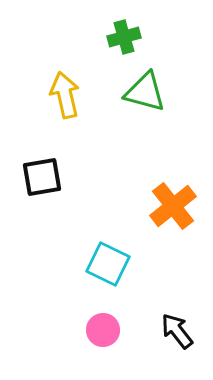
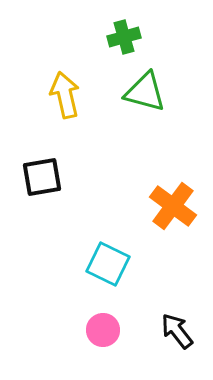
orange cross: rotated 15 degrees counterclockwise
